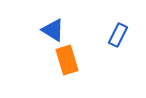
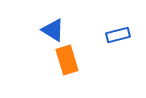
blue rectangle: rotated 50 degrees clockwise
